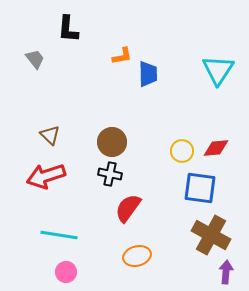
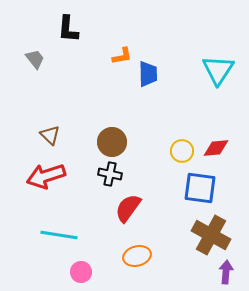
pink circle: moved 15 px right
